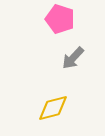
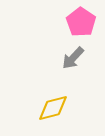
pink pentagon: moved 21 px right, 3 px down; rotated 16 degrees clockwise
